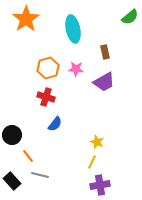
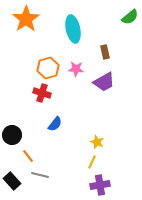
red cross: moved 4 px left, 4 px up
